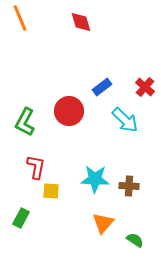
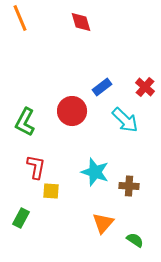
red circle: moved 3 px right
cyan star: moved 7 px up; rotated 16 degrees clockwise
